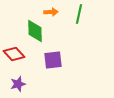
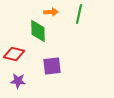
green diamond: moved 3 px right
red diamond: rotated 35 degrees counterclockwise
purple square: moved 1 px left, 6 px down
purple star: moved 3 px up; rotated 21 degrees clockwise
